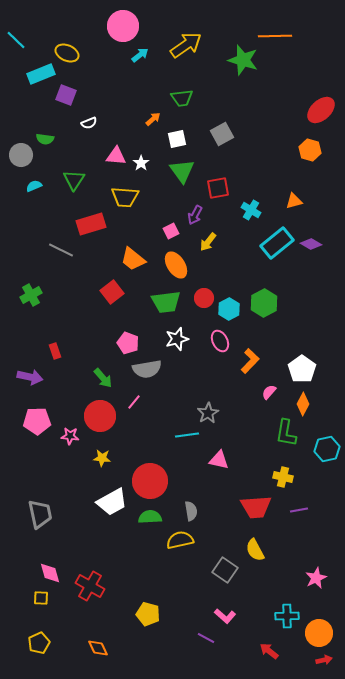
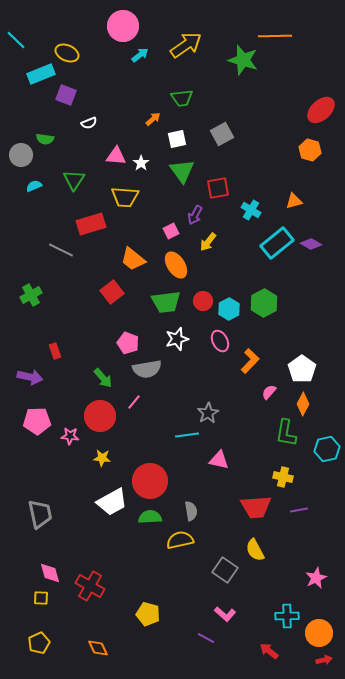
red circle at (204, 298): moved 1 px left, 3 px down
pink L-shape at (225, 616): moved 2 px up
